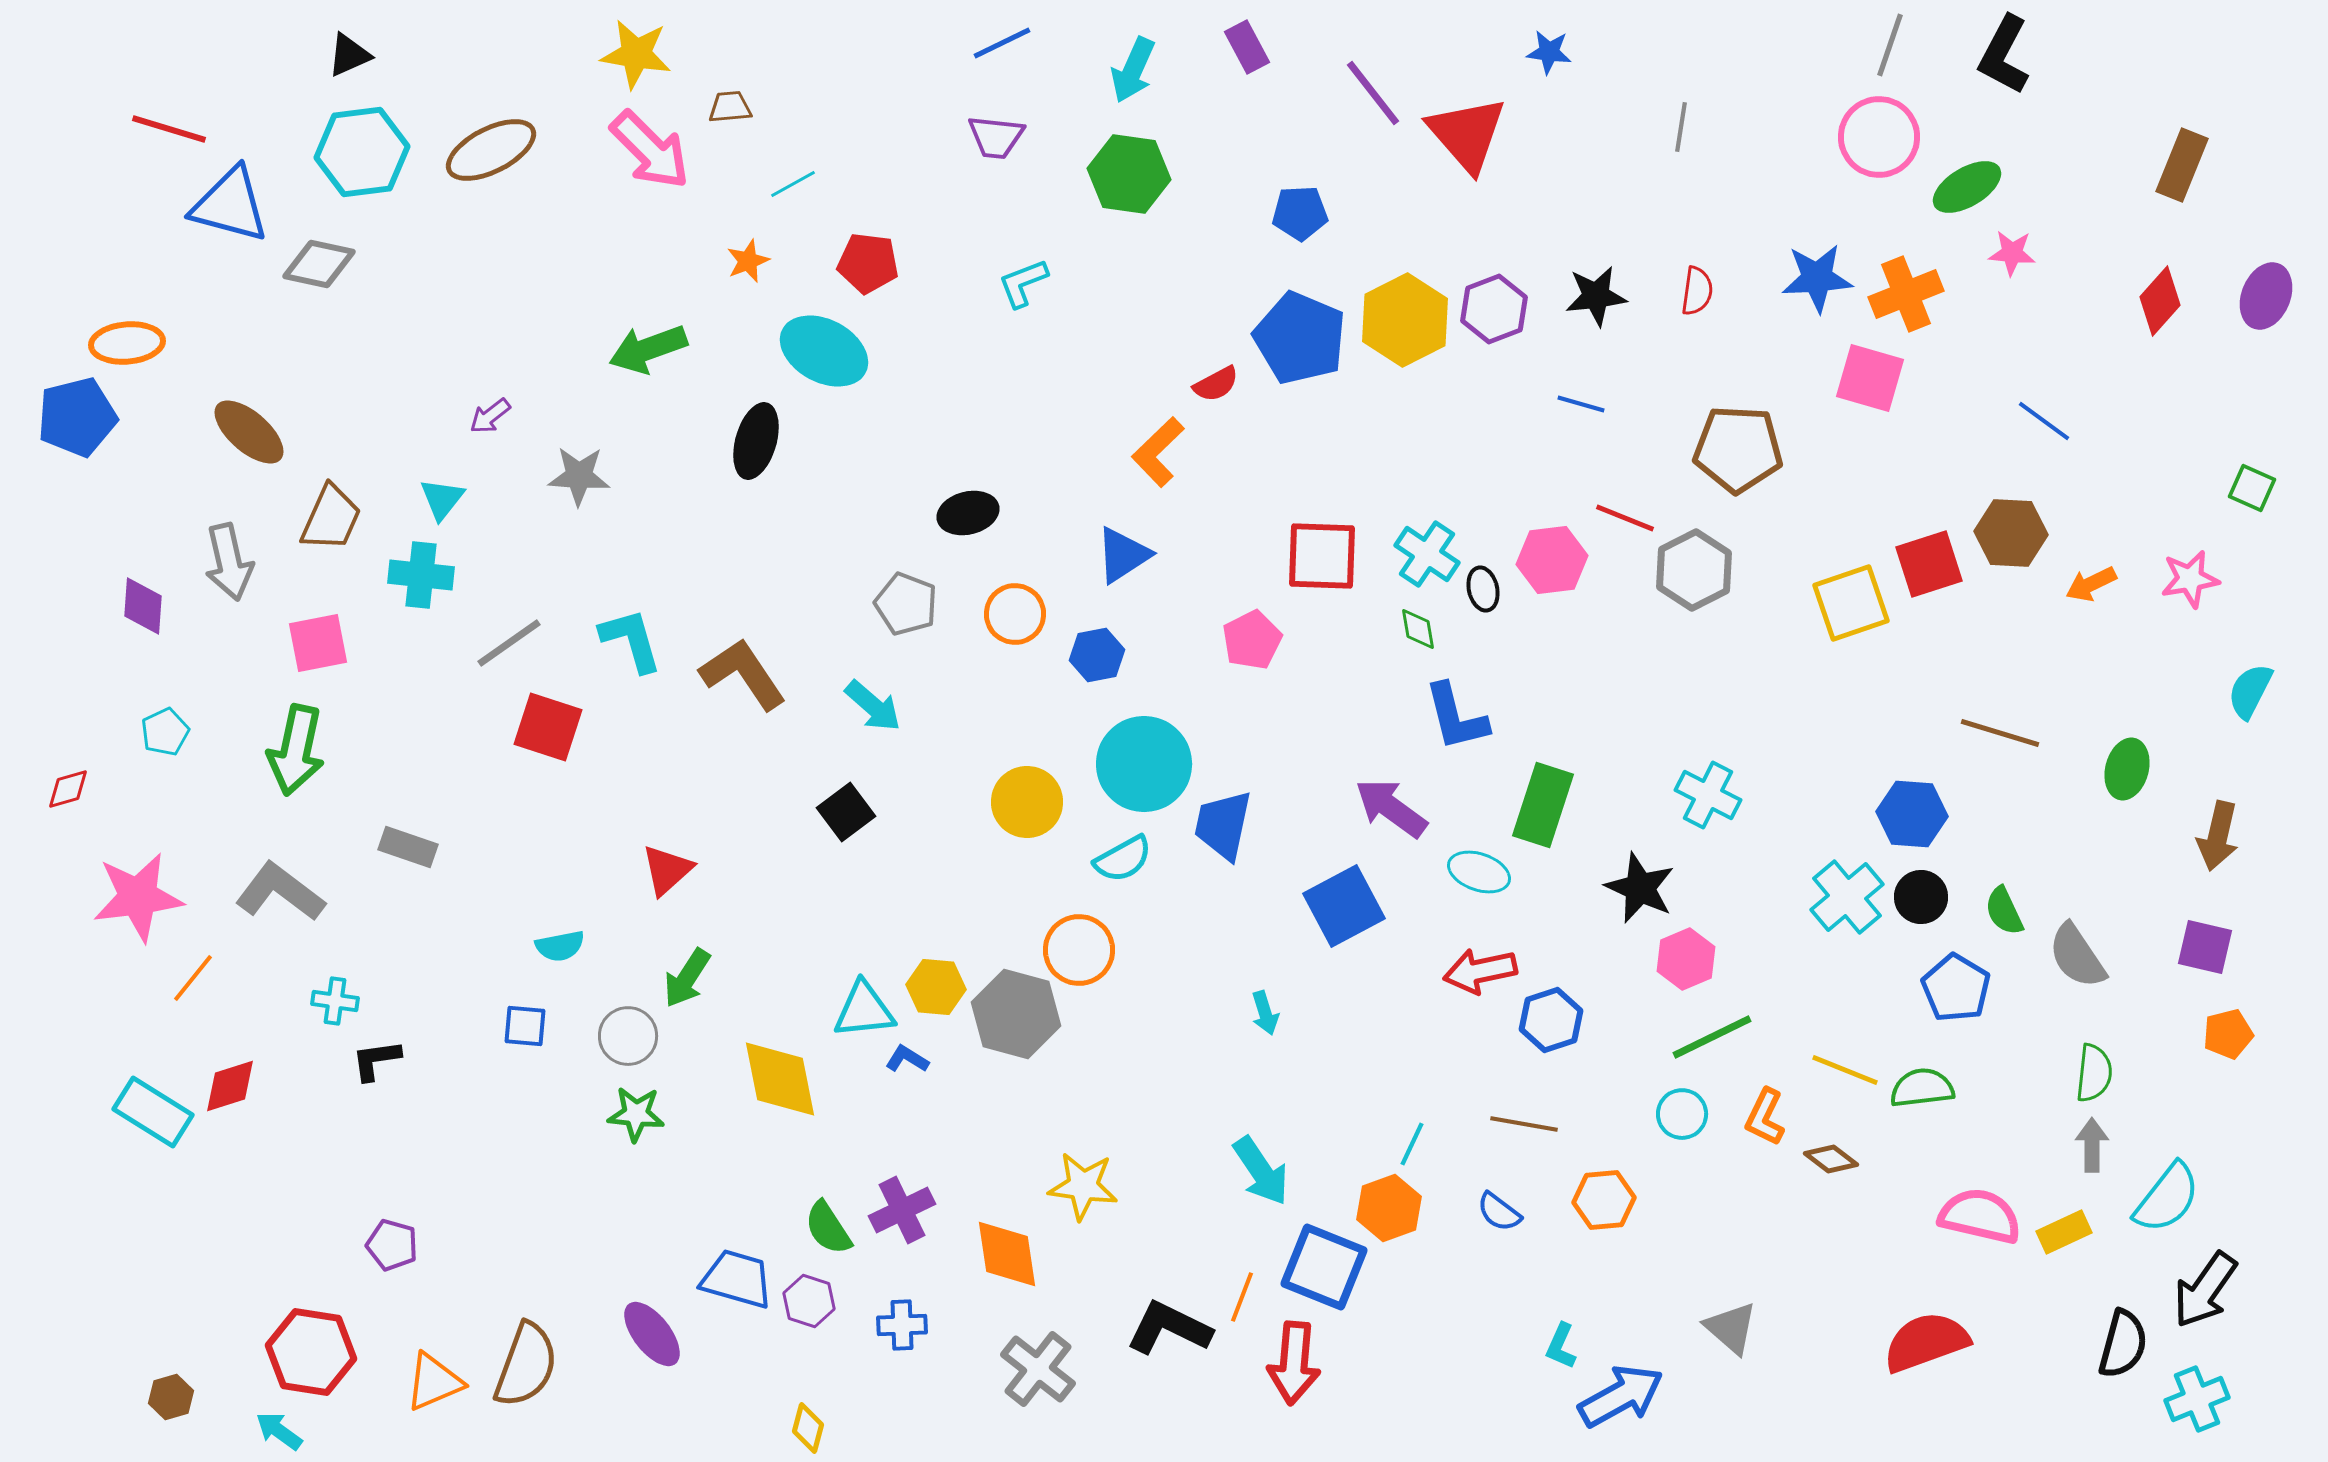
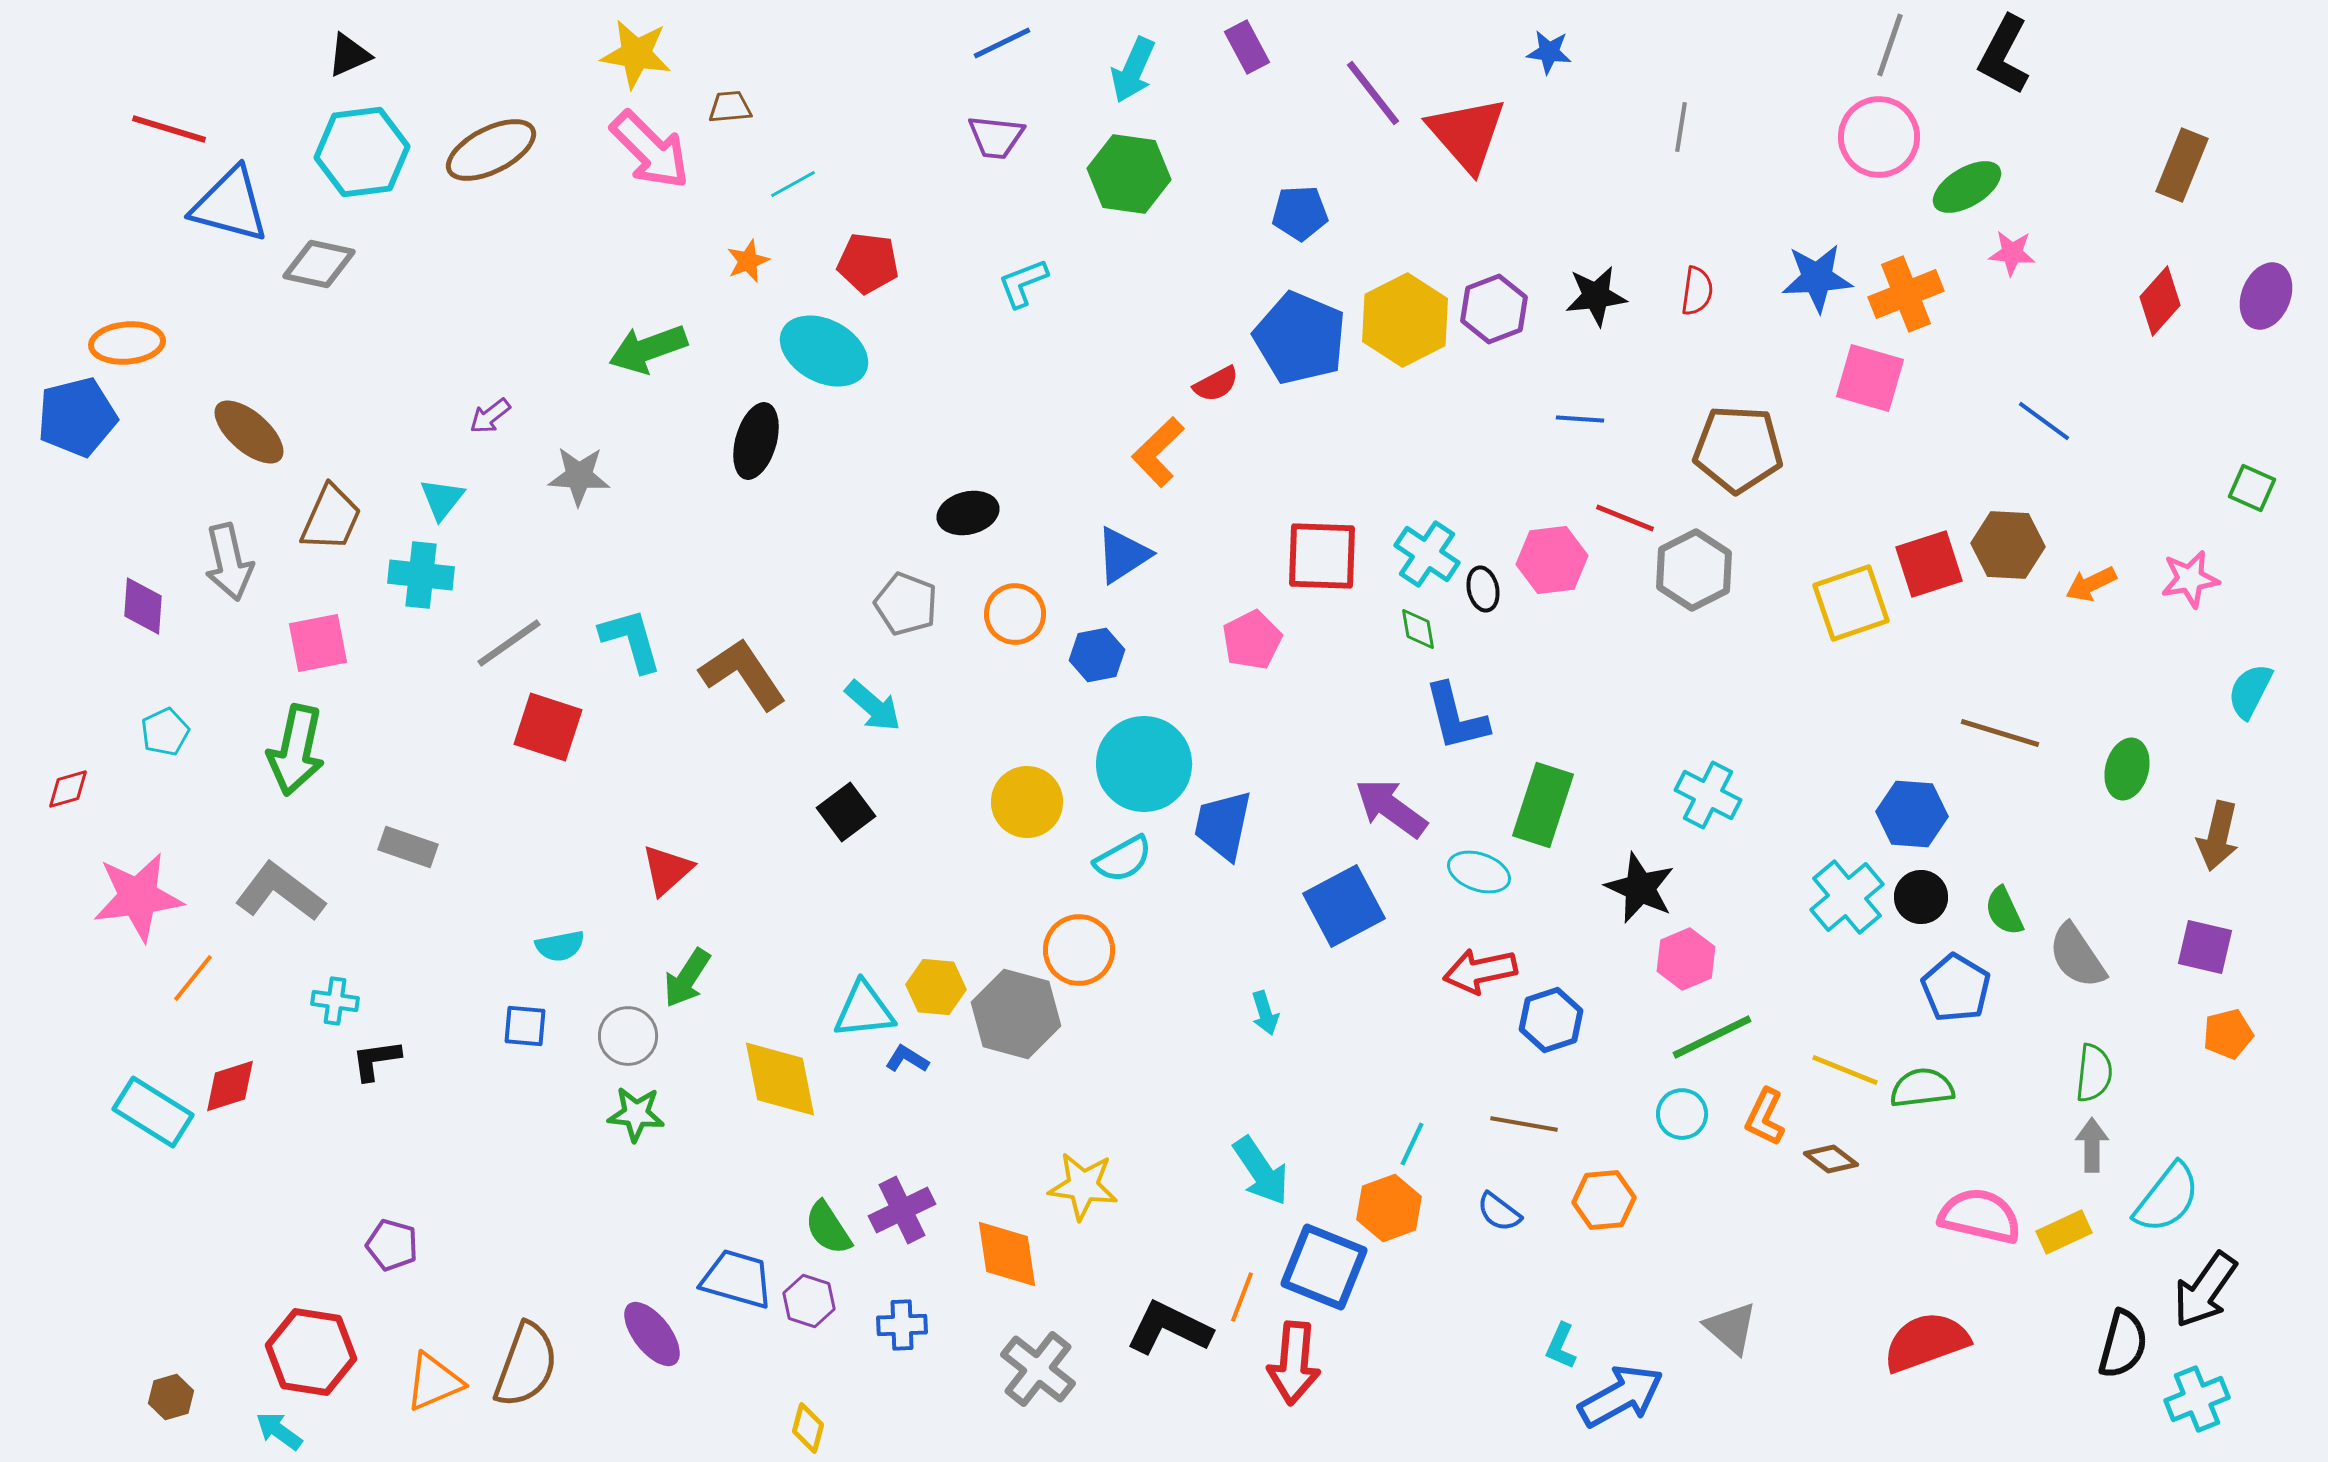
blue line at (1581, 404): moved 1 px left, 15 px down; rotated 12 degrees counterclockwise
brown hexagon at (2011, 533): moved 3 px left, 12 px down
